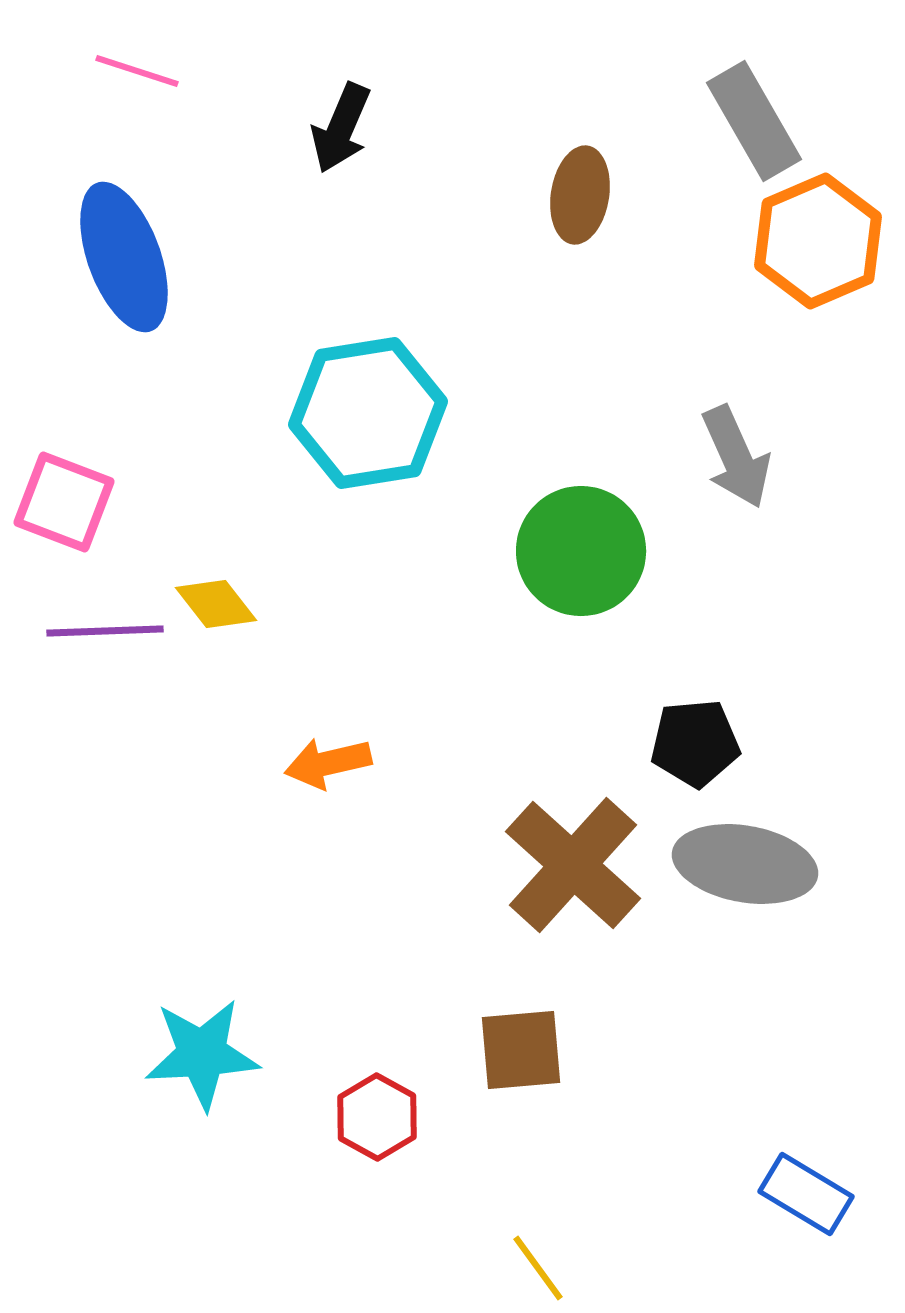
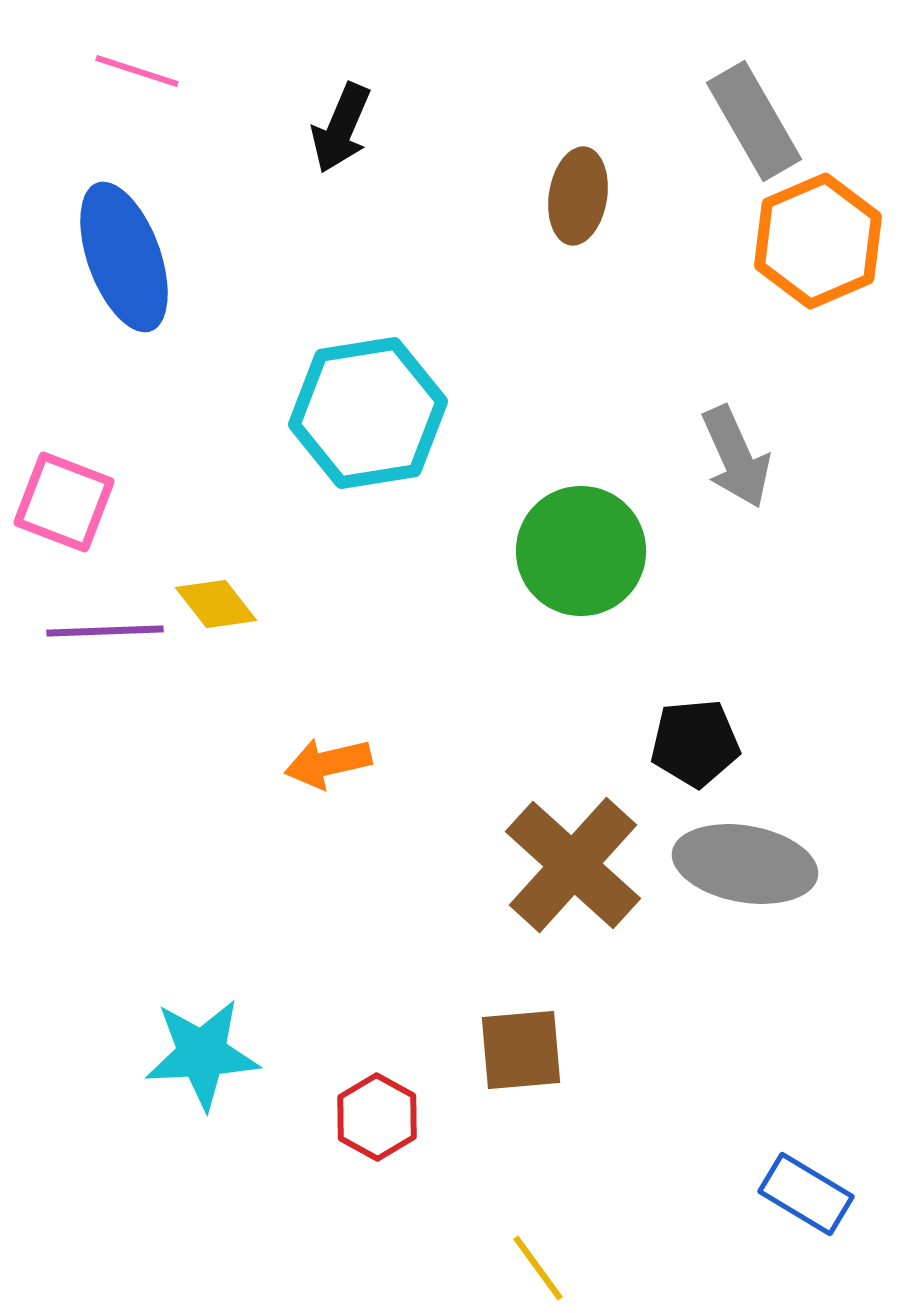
brown ellipse: moved 2 px left, 1 px down
